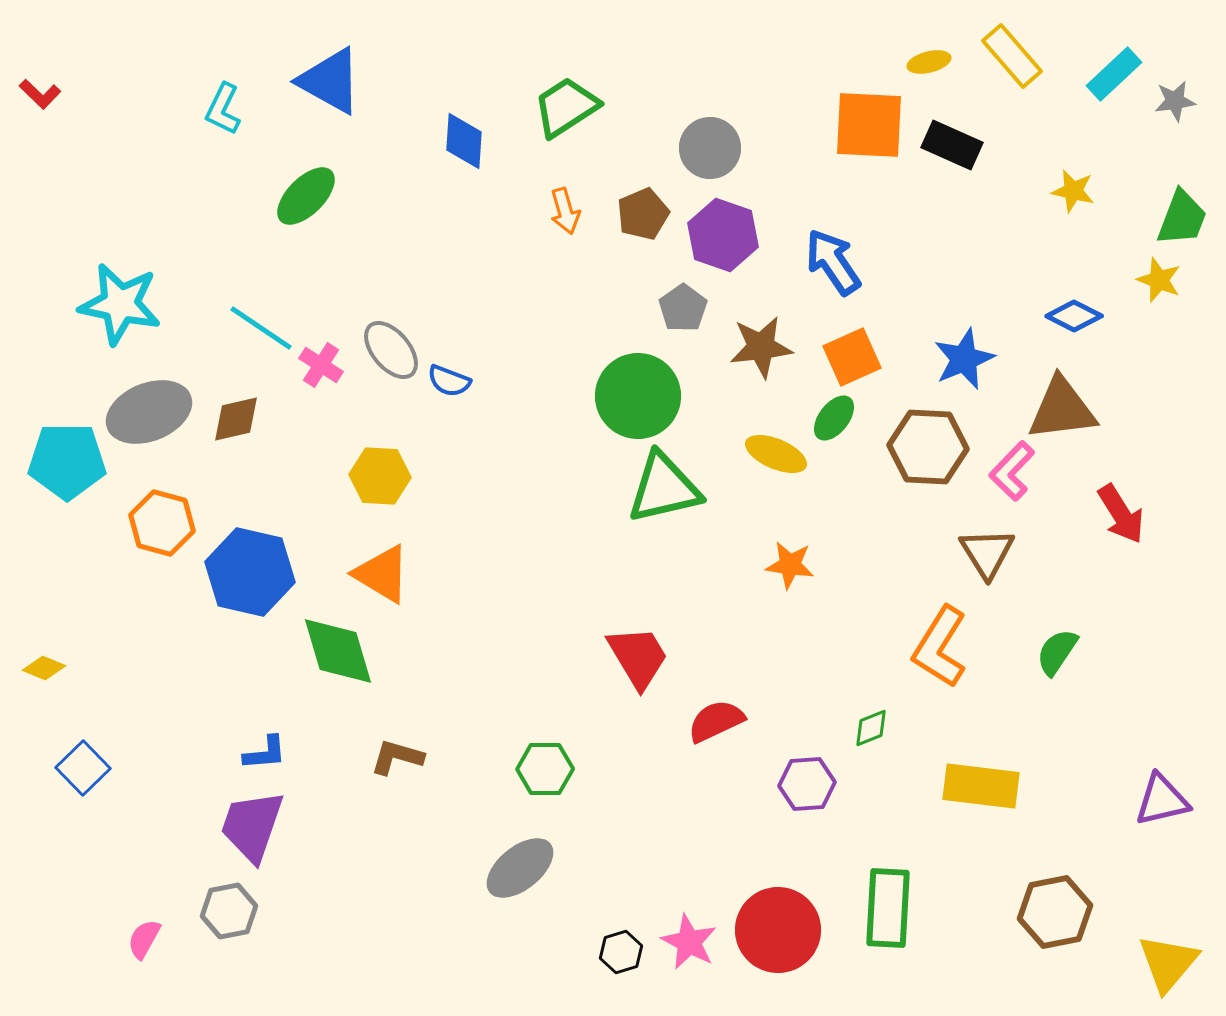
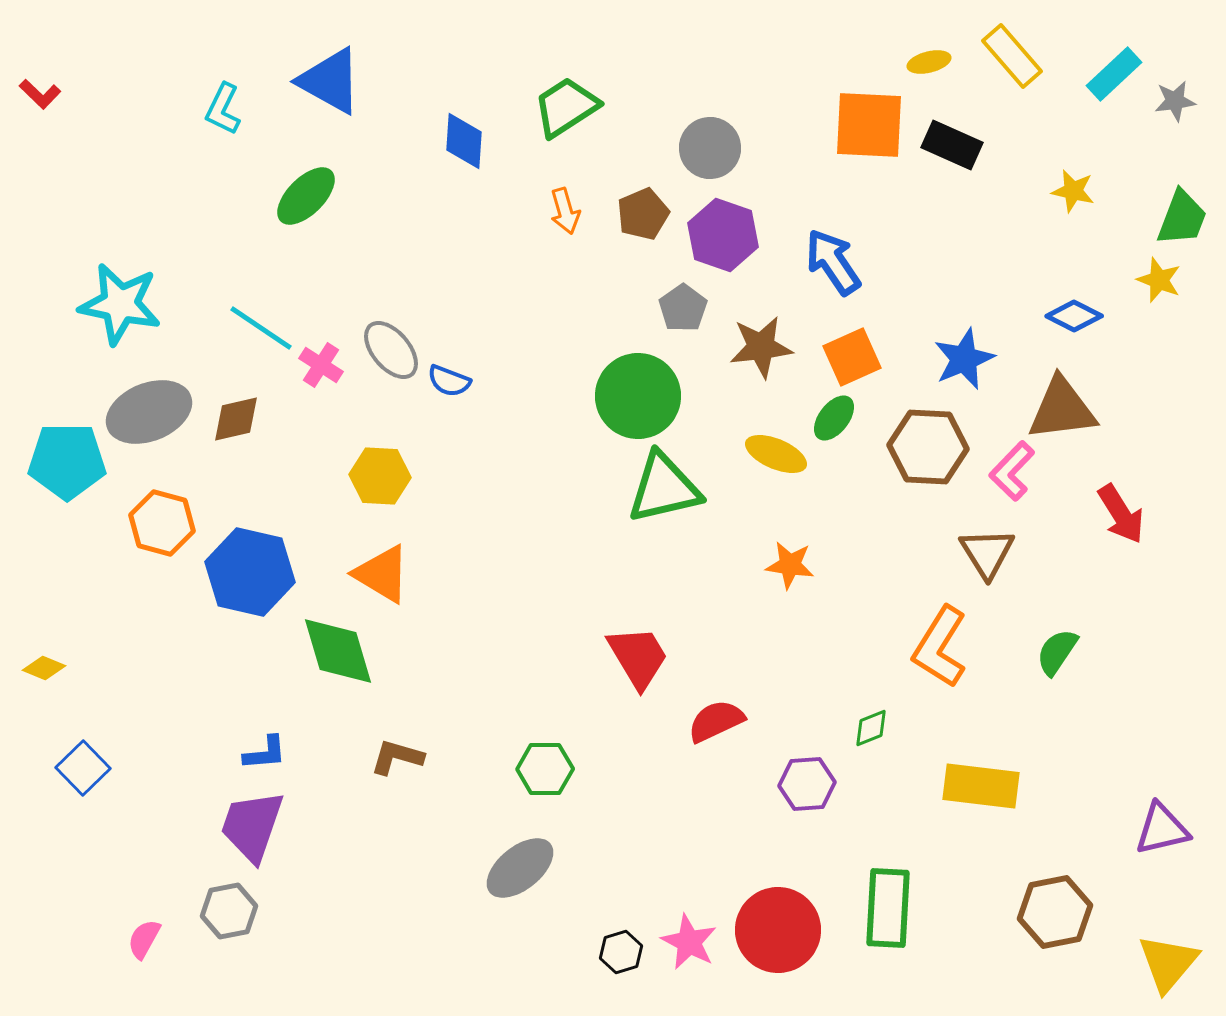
purple triangle at (1162, 800): moved 29 px down
